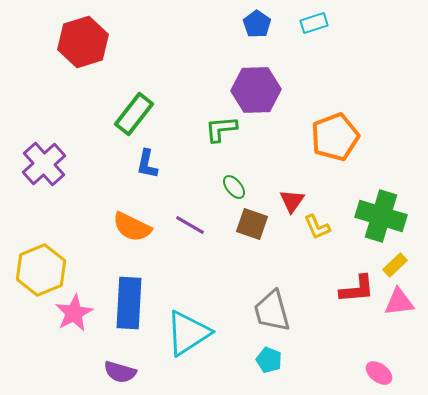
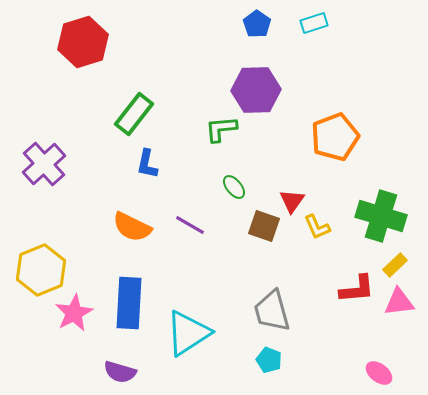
brown square: moved 12 px right, 2 px down
